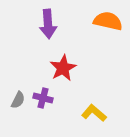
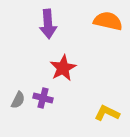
yellow L-shape: moved 13 px right; rotated 15 degrees counterclockwise
